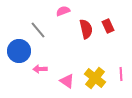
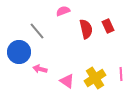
gray line: moved 1 px left, 1 px down
blue circle: moved 1 px down
pink arrow: rotated 16 degrees clockwise
yellow cross: rotated 20 degrees clockwise
